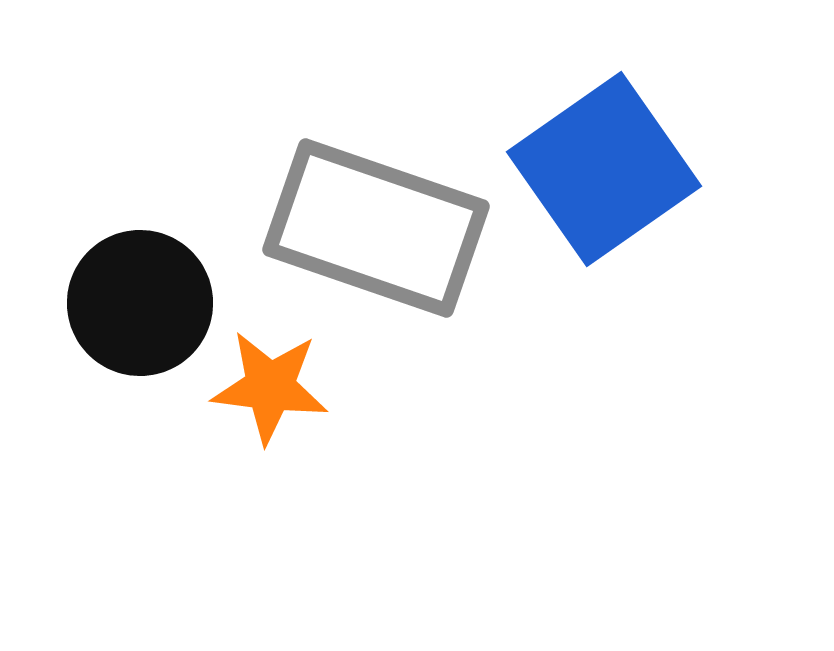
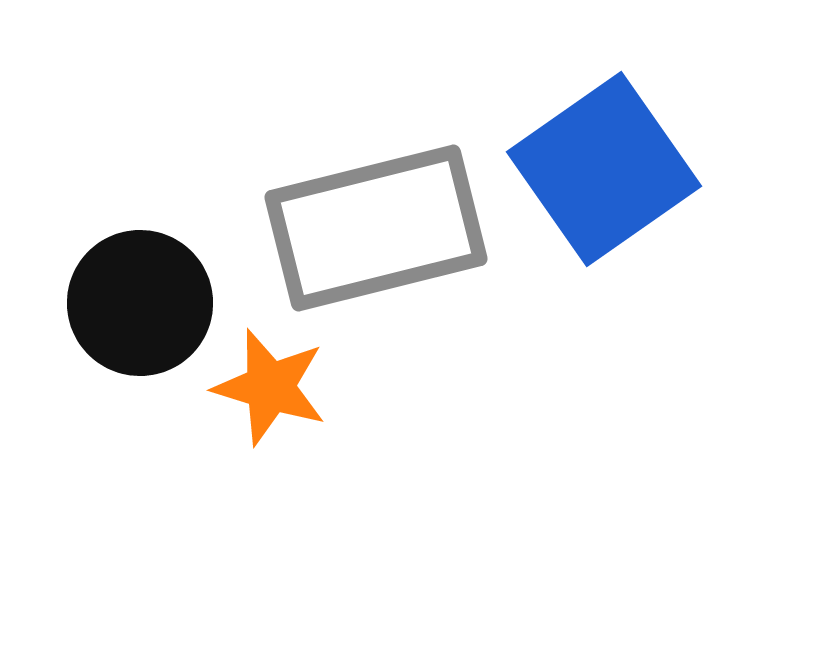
gray rectangle: rotated 33 degrees counterclockwise
orange star: rotated 10 degrees clockwise
